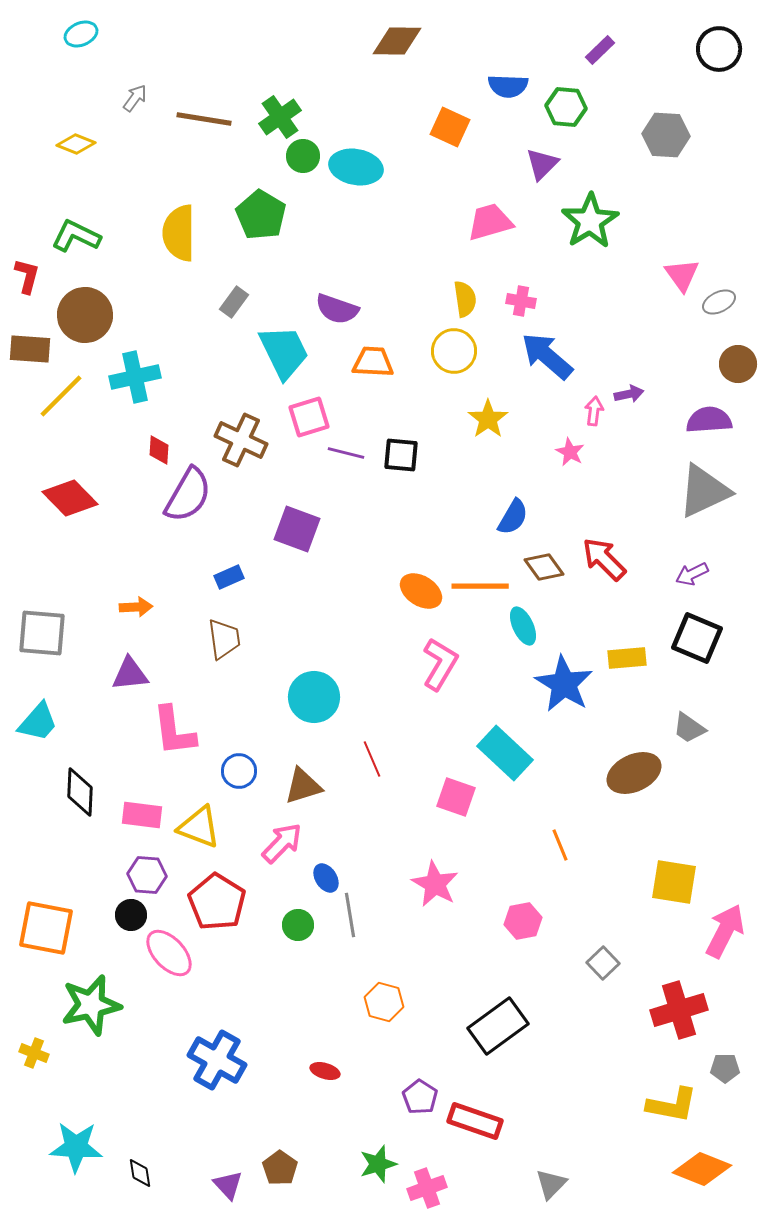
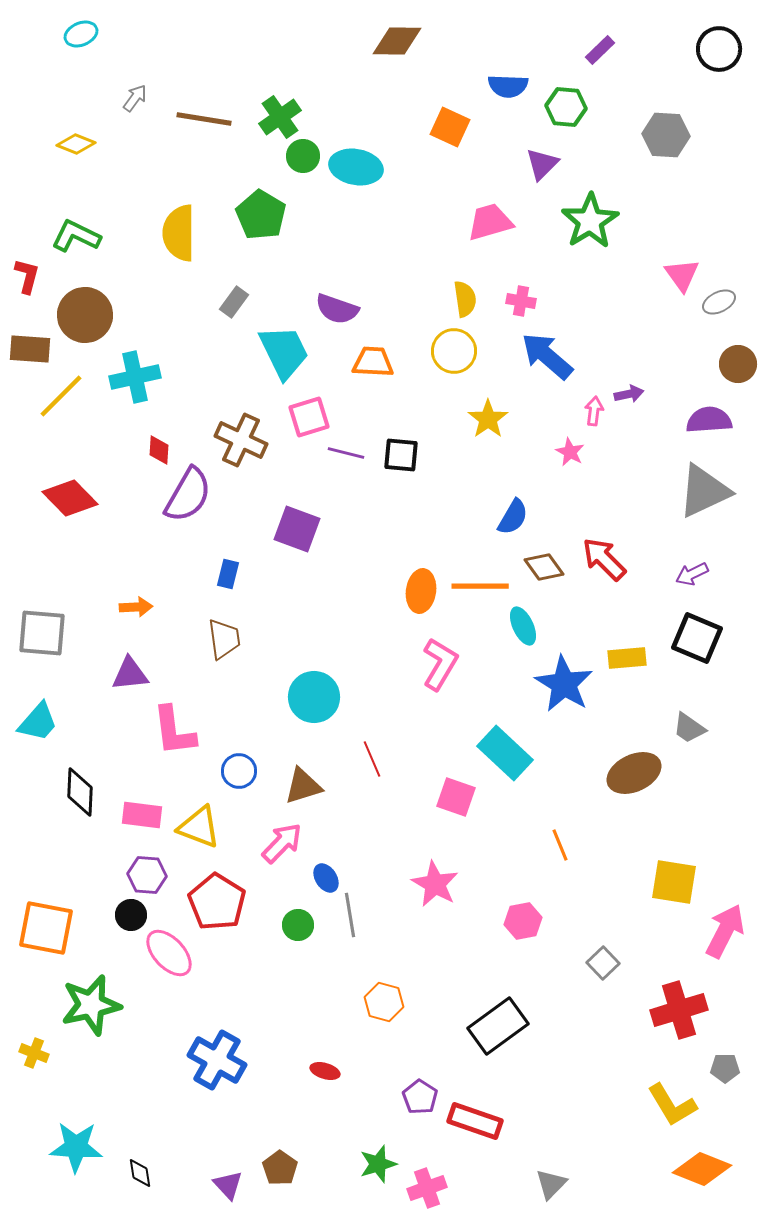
blue rectangle at (229, 577): moved 1 px left, 3 px up; rotated 52 degrees counterclockwise
orange ellipse at (421, 591): rotated 66 degrees clockwise
yellow L-shape at (672, 1105): rotated 48 degrees clockwise
